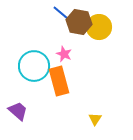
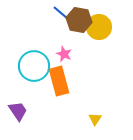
brown hexagon: moved 2 px up
purple trapezoid: rotated 15 degrees clockwise
